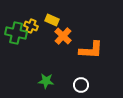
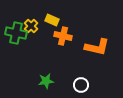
yellow cross: rotated 24 degrees clockwise
orange cross: rotated 30 degrees counterclockwise
orange L-shape: moved 6 px right, 3 px up; rotated 10 degrees clockwise
green star: rotated 14 degrees counterclockwise
